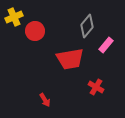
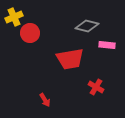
gray diamond: rotated 65 degrees clockwise
red circle: moved 5 px left, 2 px down
pink rectangle: moved 1 px right; rotated 56 degrees clockwise
